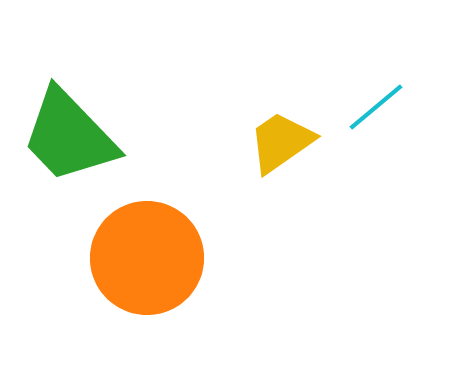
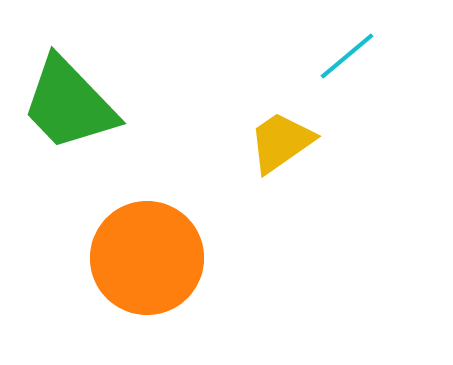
cyan line: moved 29 px left, 51 px up
green trapezoid: moved 32 px up
